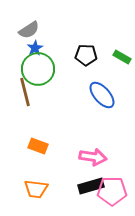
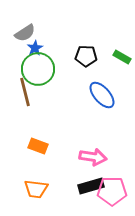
gray semicircle: moved 4 px left, 3 px down
black pentagon: moved 1 px down
